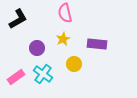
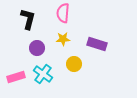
pink semicircle: moved 2 px left; rotated 18 degrees clockwise
black L-shape: moved 10 px right; rotated 45 degrees counterclockwise
yellow star: rotated 24 degrees clockwise
purple rectangle: rotated 12 degrees clockwise
pink rectangle: rotated 18 degrees clockwise
